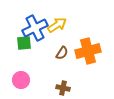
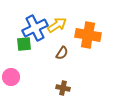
green square: moved 1 px down
orange cross: moved 16 px up; rotated 25 degrees clockwise
pink circle: moved 10 px left, 3 px up
